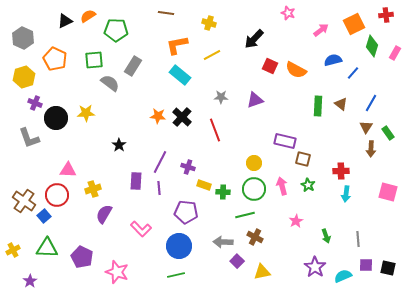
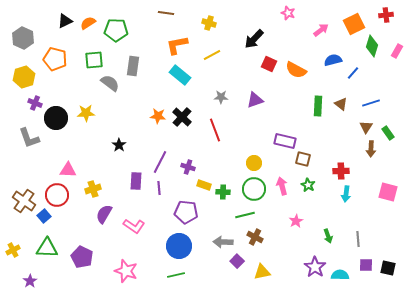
orange semicircle at (88, 16): moved 7 px down
pink rectangle at (395, 53): moved 2 px right, 2 px up
orange pentagon at (55, 59): rotated 10 degrees counterclockwise
gray rectangle at (133, 66): rotated 24 degrees counterclockwise
red square at (270, 66): moved 1 px left, 2 px up
blue line at (371, 103): rotated 42 degrees clockwise
pink L-shape at (141, 229): moved 7 px left, 3 px up; rotated 10 degrees counterclockwise
green arrow at (326, 236): moved 2 px right
pink star at (117, 272): moved 9 px right, 1 px up
cyan semicircle at (343, 276): moved 3 px left, 1 px up; rotated 24 degrees clockwise
